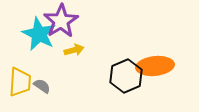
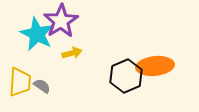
cyan star: moved 2 px left
yellow arrow: moved 2 px left, 3 px down
